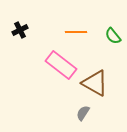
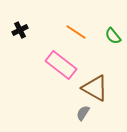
orange line: rotated 35 degrees clockwise
brown triangle: moved 5 px down
